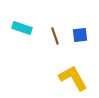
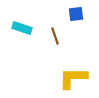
blue square: moved 4 px left, 21 px up
yellow L-shape: rotated 60 degrees counterclockwise
